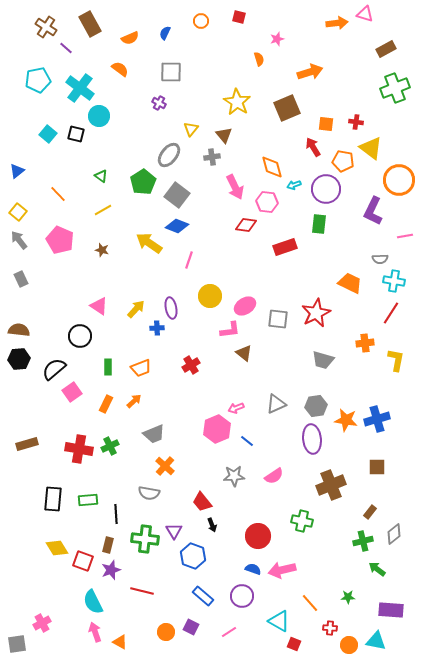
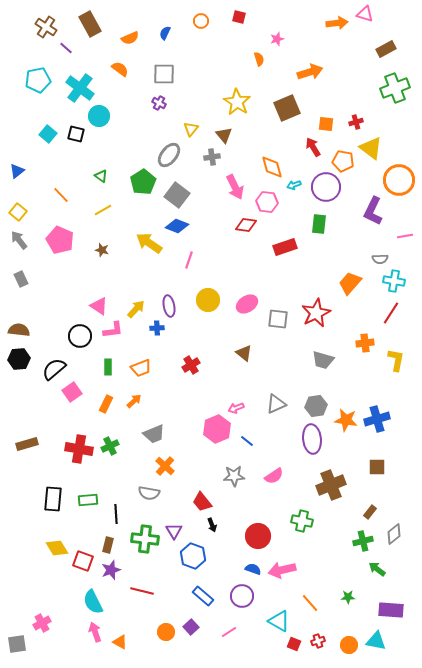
gray square at (171, 72): moved 7 px left, 2 px down
red cross at (356, 122): rotated 24 degrees counterclockwise
purple circle at (326, 189): moved 2 px up
orange line at (58, 194): moved 3 px right, 1 px down
orange trapezoid at (350, 283): rotated 75 degrees counterclockwise
yellow circle at (210, 296): moved 2 px left, 4 px down
pink ellipse at (245, 306): moved 2 px right, 2 px up
purple ellipse at (171, 308): moved 2 px left, 2 px up
pink L-shape at (230, 330): moved 117 px left
purple square at (191, 627): rotated 21 degrees clockwise
red cross at (330, 628): moved 12 px left, 13 px down; rotated 24 degrees counterclockwise
